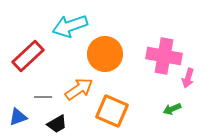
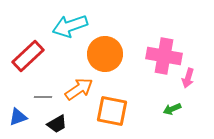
orange square: rotated 12 degrees counterclockwise
